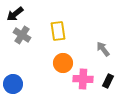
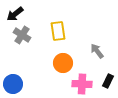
gray arrow: moved 6 px left, 2 px down
pink cross: moved 1 px left, 5 px down
